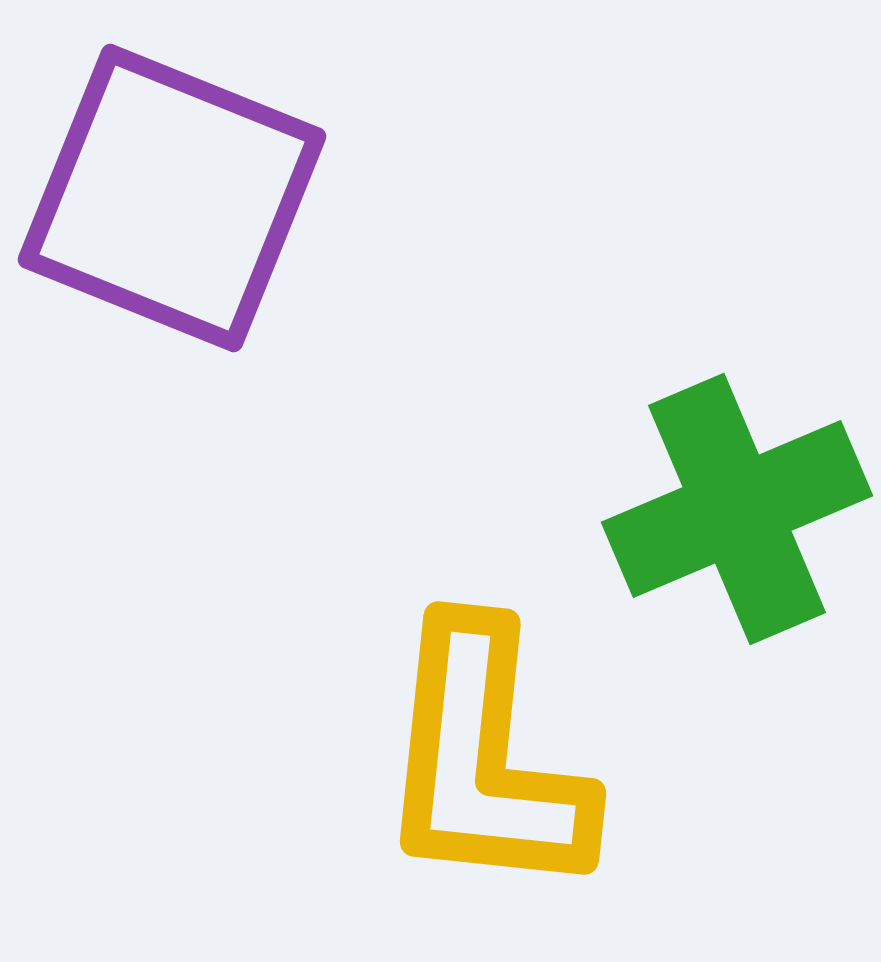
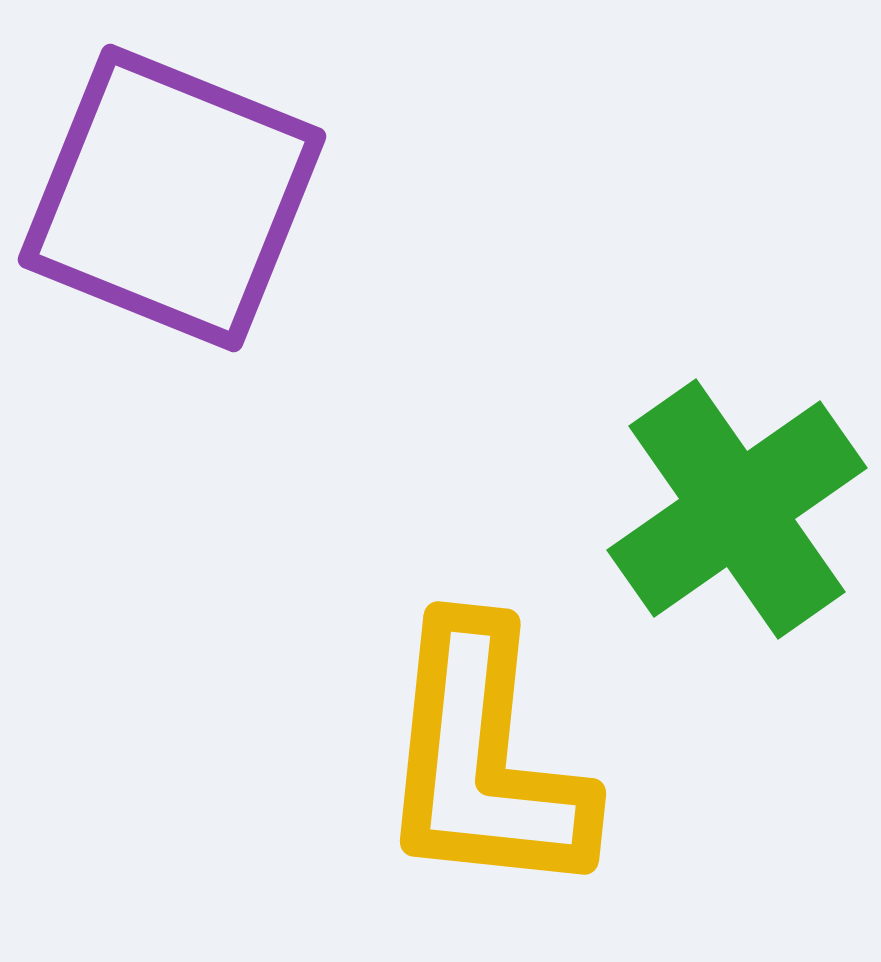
green cross: rotated 12 degrees counterclockwise
